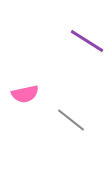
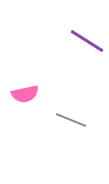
gray line: rotated 16 degrees counterclockwise
